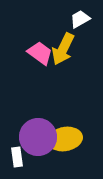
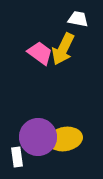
white trapezoid: moved 2 px left; rotated 40 degrees clockwise
